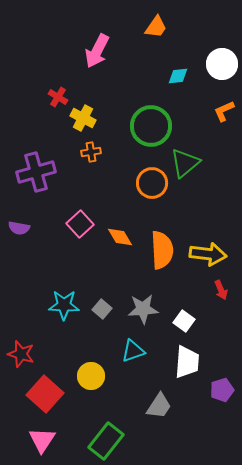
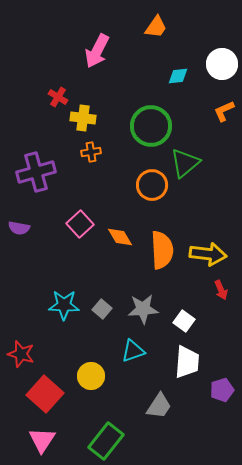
yellow cross: rotated 20 degrees counterclockwise
orange circle: moved 2 px down
